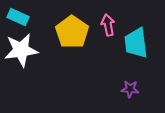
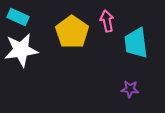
pink arrow: moved 1 px left, 4 px up
